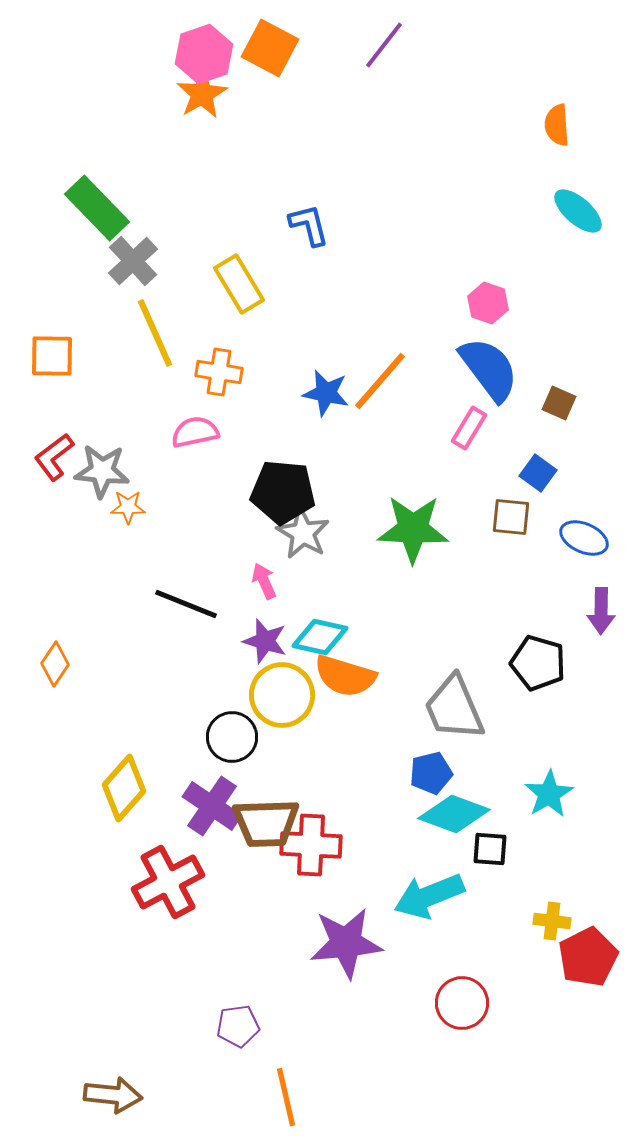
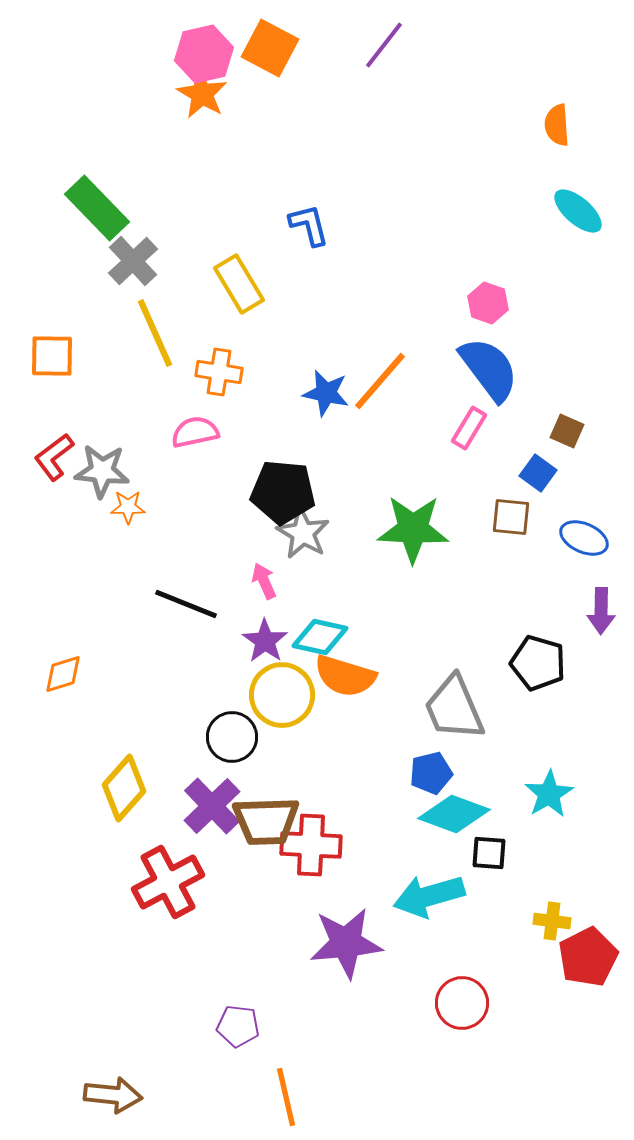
pink hexagon at (204, 54): rotated 6 degrees clockwise
orange star at (202, 94): rotated 12 degrees counterclockwise
brown square at (559, 403): moved 8 px right, 28 px down
purple star at (265, 641): rotated 18 degrees clockwise
orange diamond at (55, 664): moved 8 px right, 10 px down; rotated 39 degrees clockwise
purple cross at (212, 806): rotated 12 degrees clockwise
brown trapezoid at (266, 823): moved 2 px up
black square at (490, 849): moved 1 px left, 4 px down
cyan arrow at (429, 896): rotated 6 degrees clockwise
purple pentagon at (238, 1026): rotated 15 degrees clockwise
